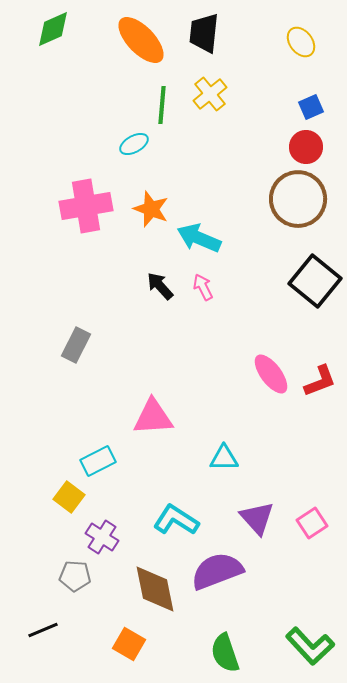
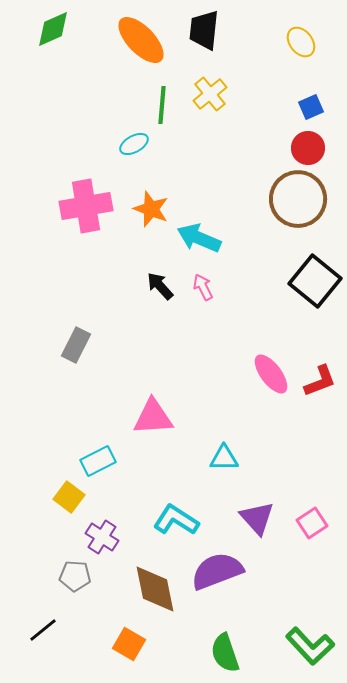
black trapezoid: moved 3 px up
red circle: moved 2 px right, 1 px down
black line: rotated 16 degrees counterclockwise
